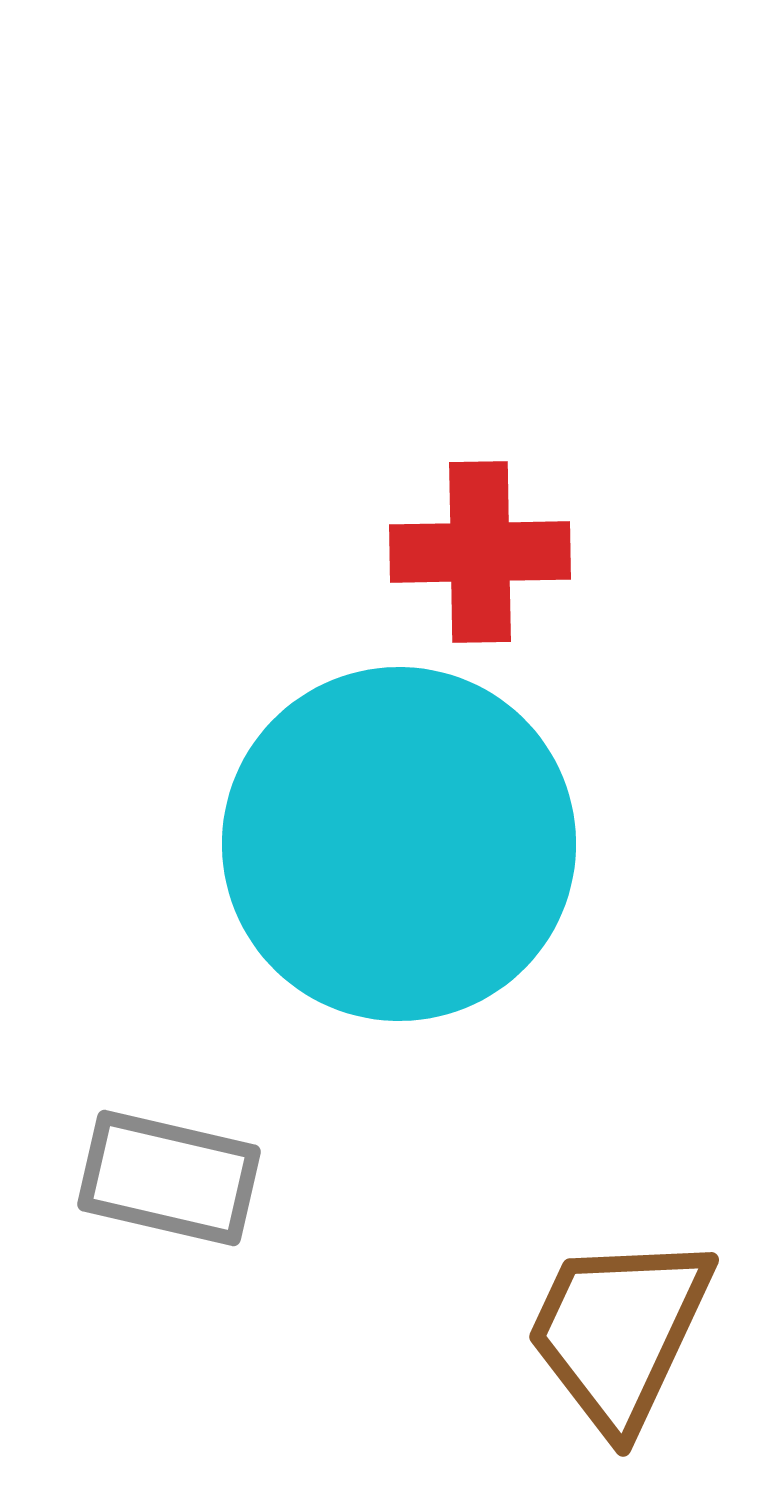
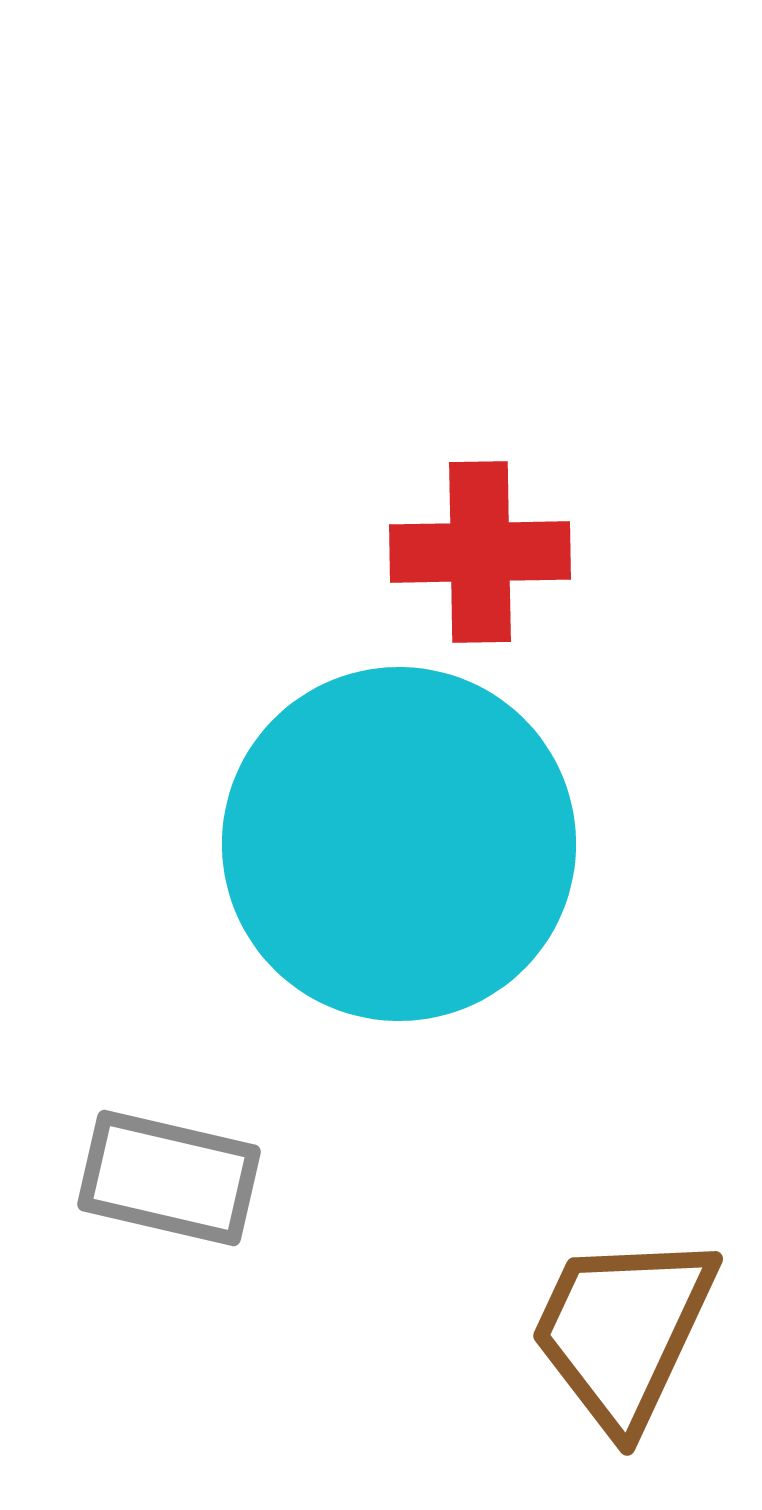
brown trapezoid: moved 4 px right, 1 px up
